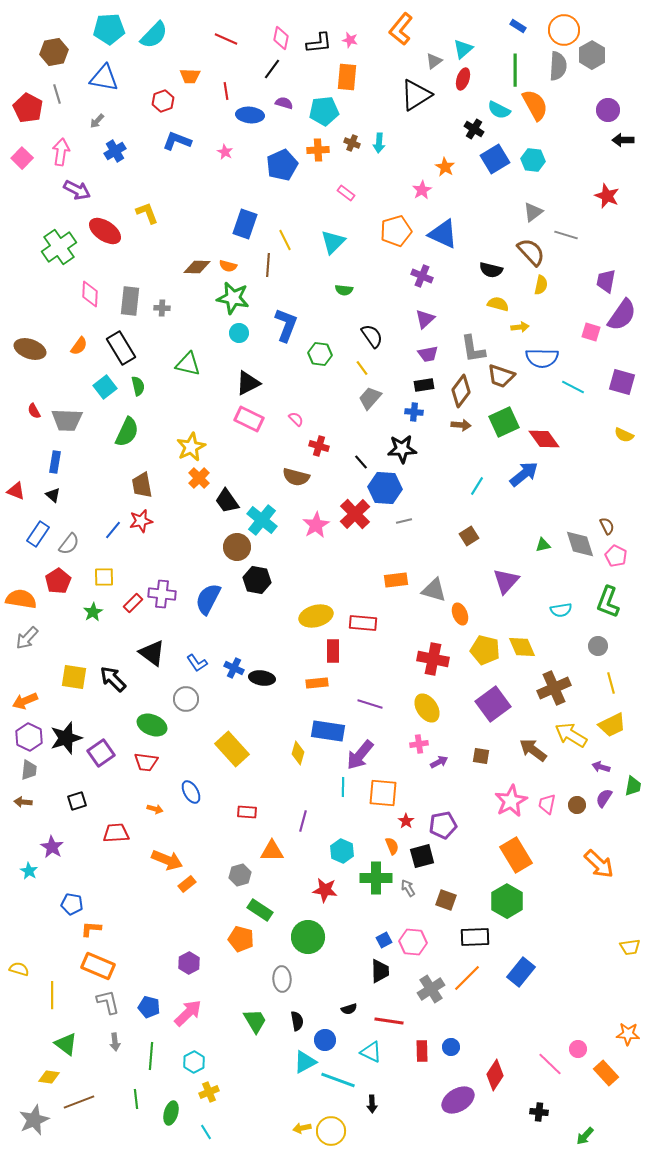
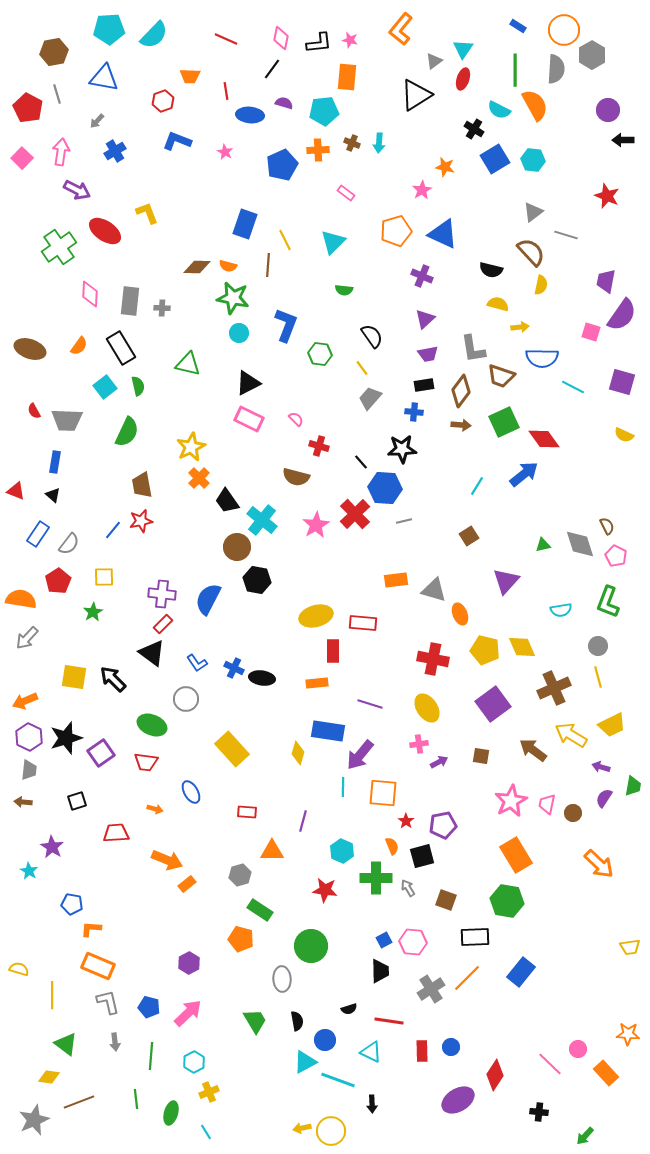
cyan triangle at (463, 49): rotated 15 degrees counterclockwise
gray semicircle at (558, 66): moved 2 px left, 3 px down
orange star at (445, 167): rotated 18 degrees counterclockwise
red rectangle at (133, 603): moved 30 px right, 21 px down
yellow line at (611, 683): moved 13 px left, 6 px up
brown circle at (577, 805): moved 4 px left, 8 px down
green hexagon at (507, 901): rotated 20 degrees counterclockwise
green circle at (308, 937): moved 3 px right, 9 px down
